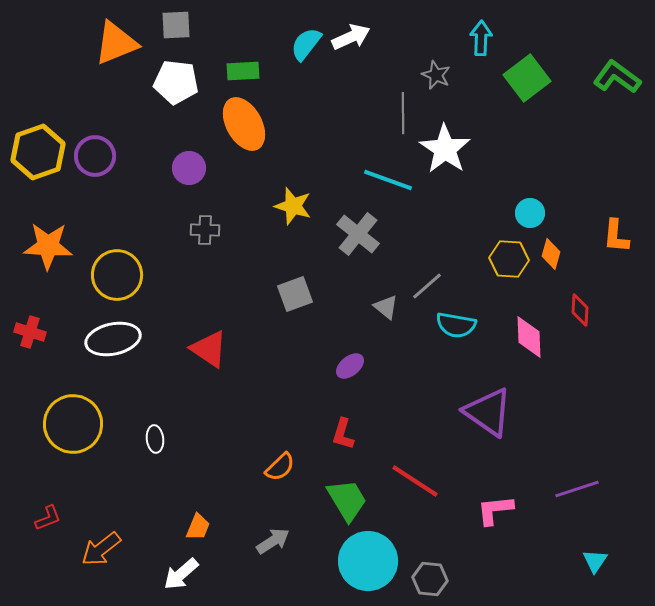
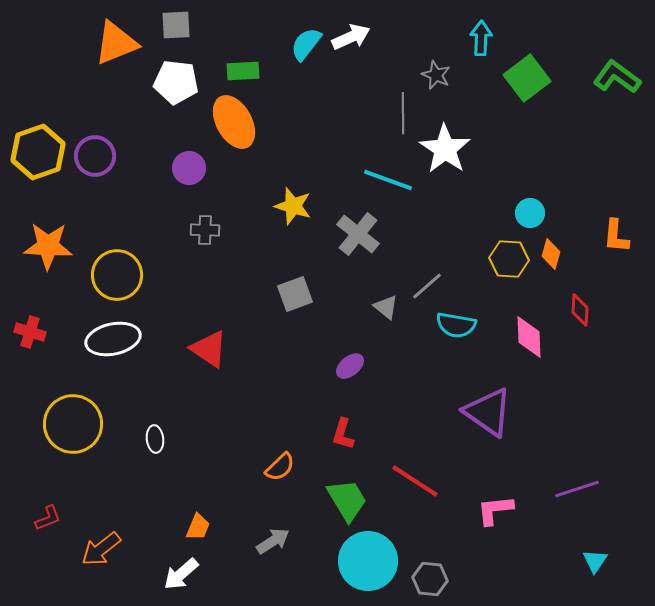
orange ellipse at (244, 124): moved 10 px left, 2 px up
